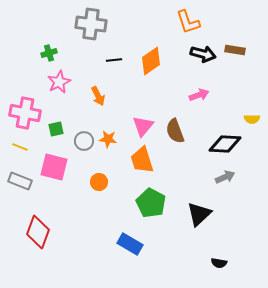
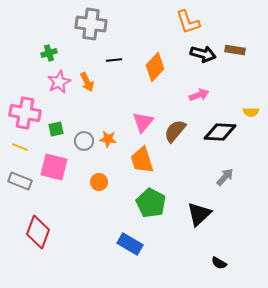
orange diamond: moved 4 px right, 6 px down; rotated 12 degrees counterclockwise
orange arrow: moved 11 px left, 14 px up
yellow semicircle: moved 1 px left, 7 px up
pink triangle: moved 4 px up
brown semicircle: rotated 60 degrees clockwise
black diamond: moved 5 px left, 12 px up
gray arrow: rotated 24 degrees counterclockwise
black semicircle: rotated 21 degrees clockwise
